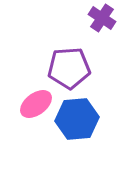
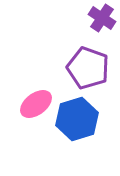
purple pentagon: moved 19 px right; rotated 24 degrees clockwise
blue hexagon: rotated 12 degrees counterclockwise
